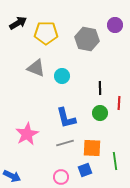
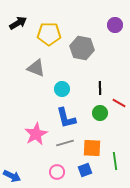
yellow pentagon: moved 3 px right, 1 px down
gray hexagon: moved 5 px left, 9 px down
cyan circle: moved 13 px down
red line: rotated 64 degrees counterclockwise
pink star: moved 9 px right
pink circle: moved 4 px left, 5 px up
